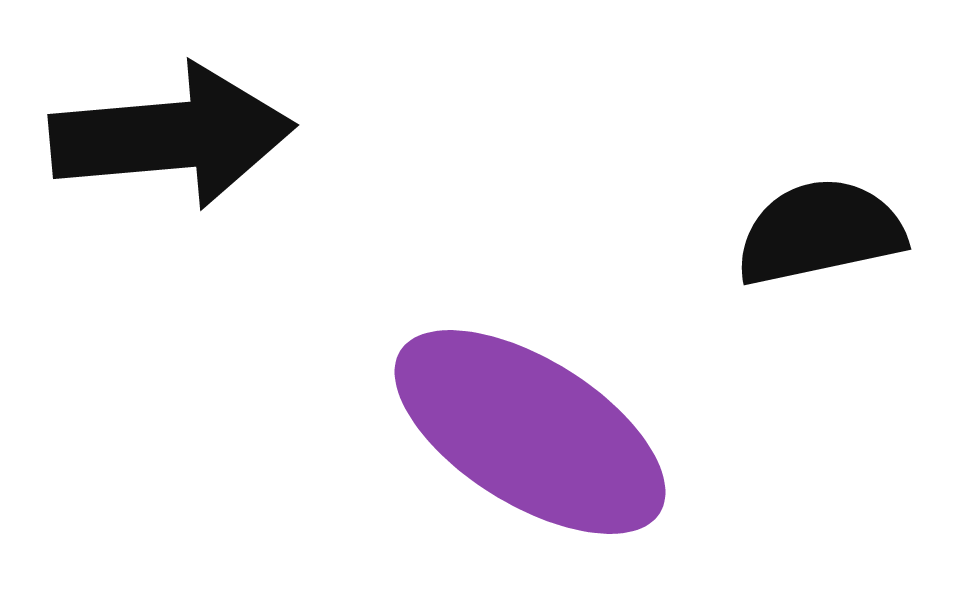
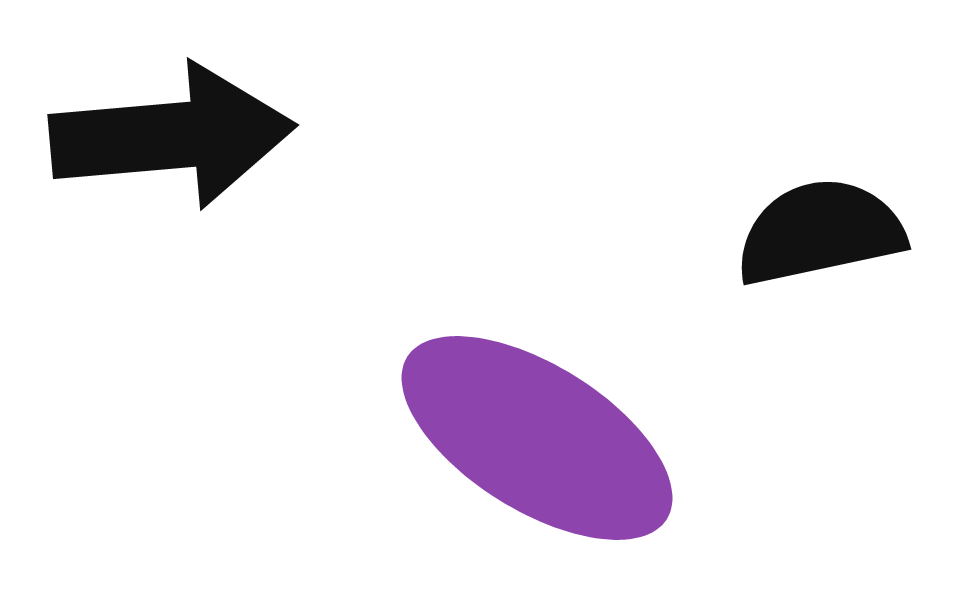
purple ellipse: moved 7 px right, 6 px down
